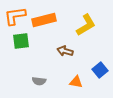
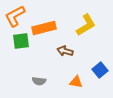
orange L-shape: rotated 20 degrees counterclockwise
orange rectangle: moved 8 px down
